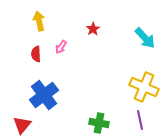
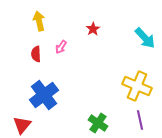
yellow cross: moved 7 px left, 1 px up
green cross: moved 1 px left; rotated 24 degrees clockwise
